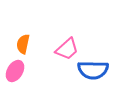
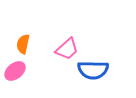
pink ellipse: rotated 20 degrees clockwise
